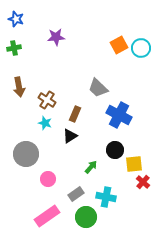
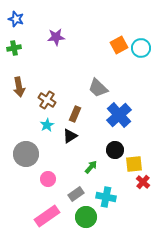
blue cross: rotated 20 degrees clockwise
cyan star: moved 2 px right, 2 px down; rotated 24 degrees clockwise
